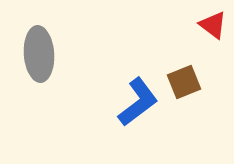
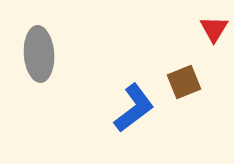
red triangle: moved 1 px right, 4 px down; rotated 24 degrees clockwise
blue L-shape: moved 4 px left, 6 px down
